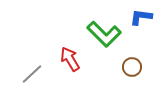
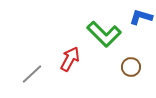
blue L-shape: rotated 10 degrees clockwise
red arrow: rotated 60 degrees clockwise
brown circle: moved 1 px left
